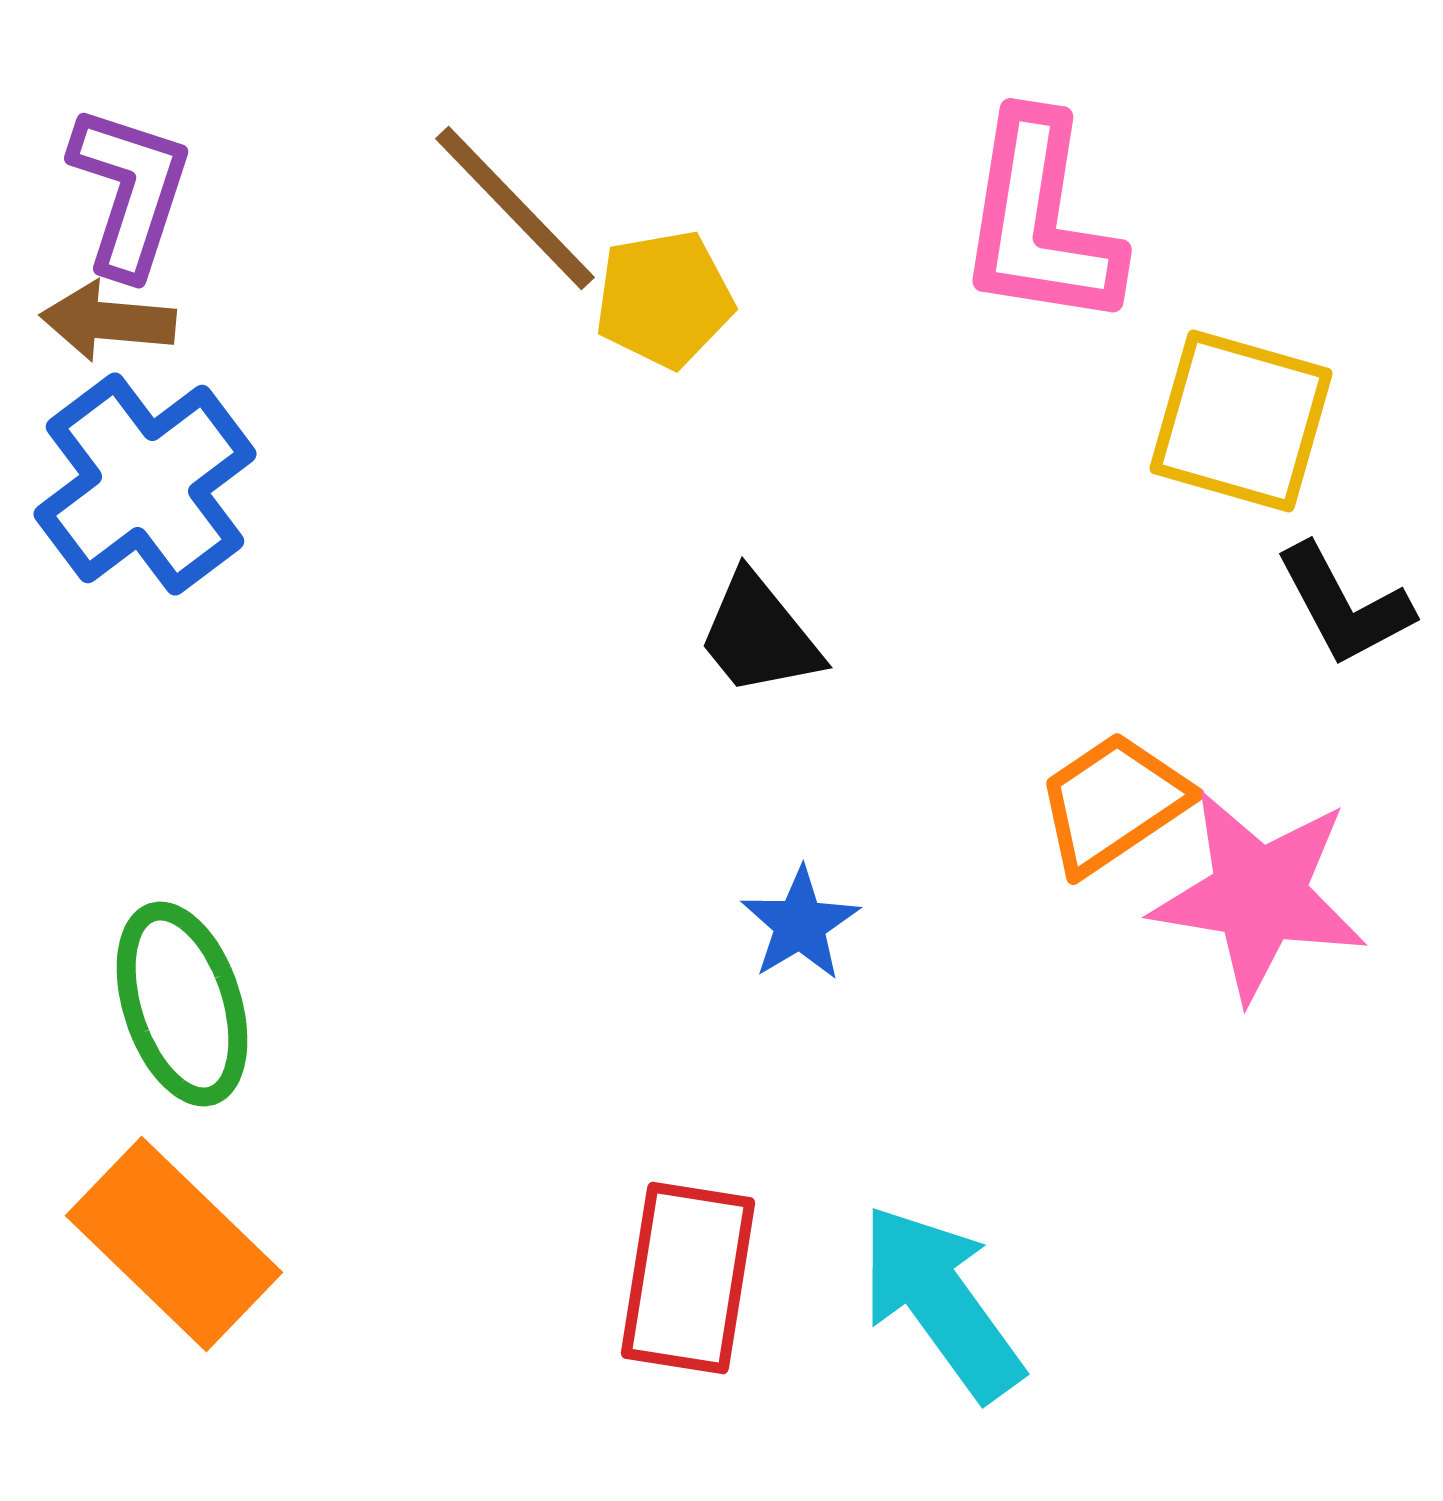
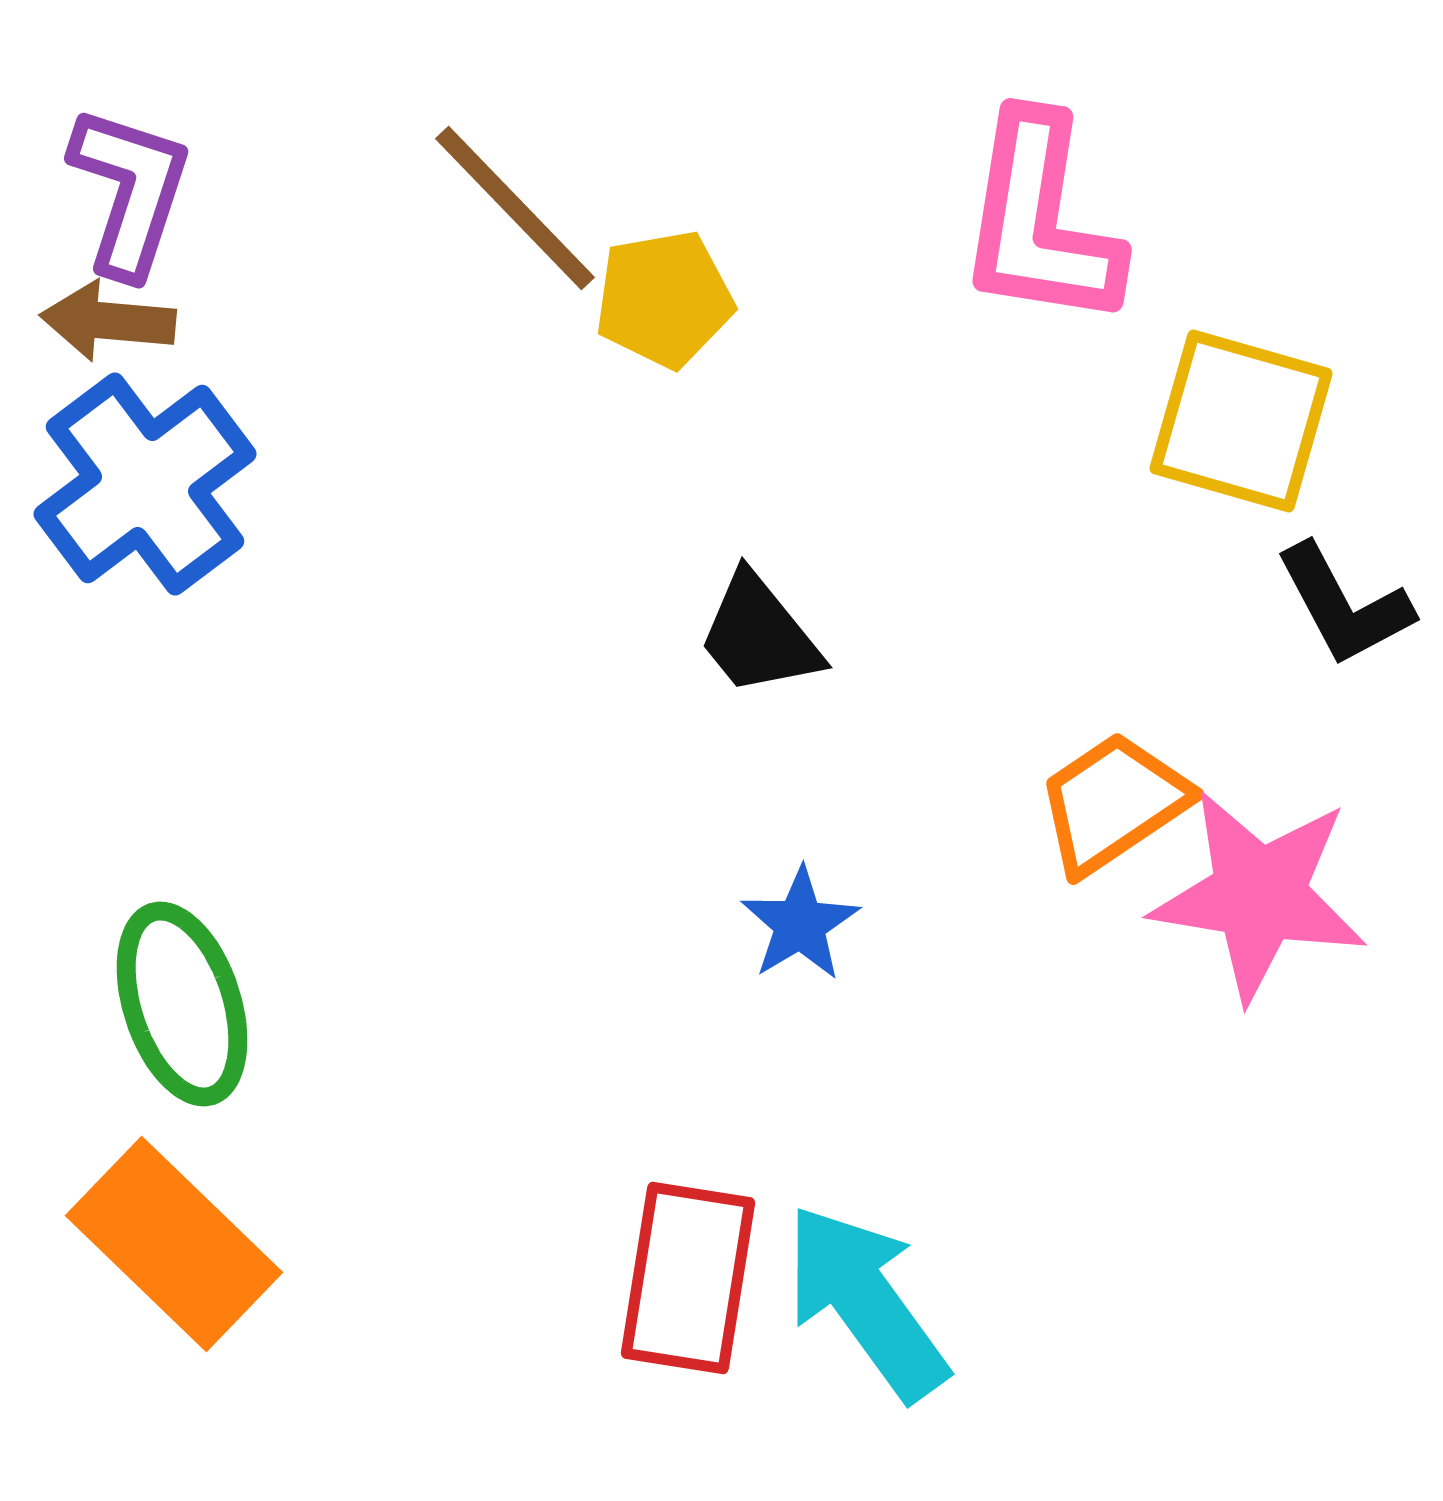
cyan arrow: moved 75 px left
